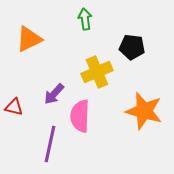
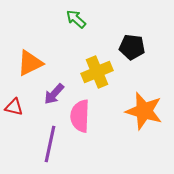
green arrow: moved 9 px left; rotated 40 degrees counterclockwise
orange triangle: moved 1 px right, 24 px down
